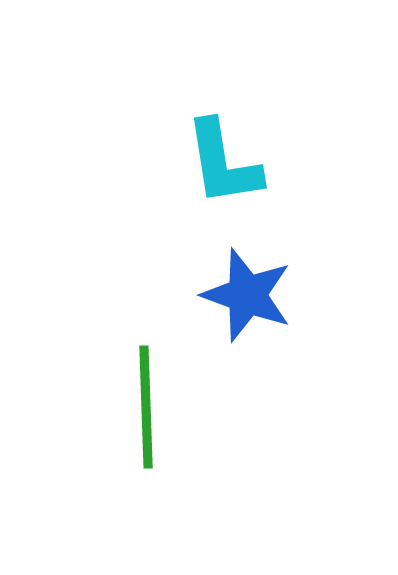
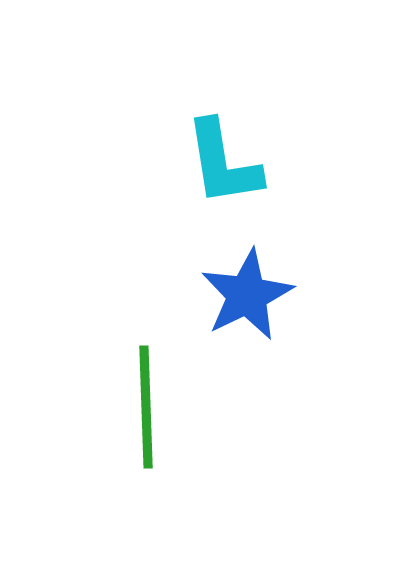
blue star: rotated 26 degrees clockwise
